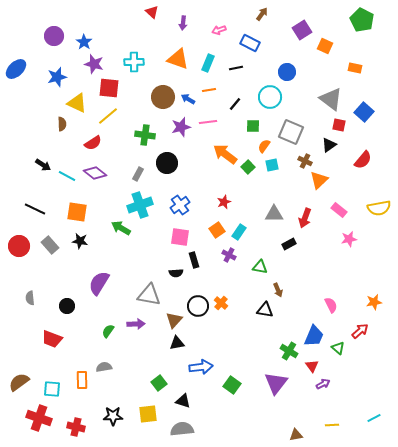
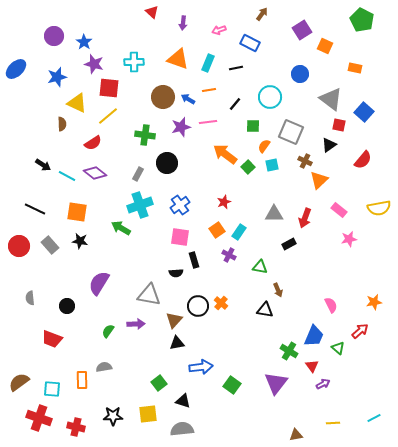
blue circle at (287, 72): moved 13 px right, 2 px down
yellow line at (332, 425): moved 1 px right, 2 px up
